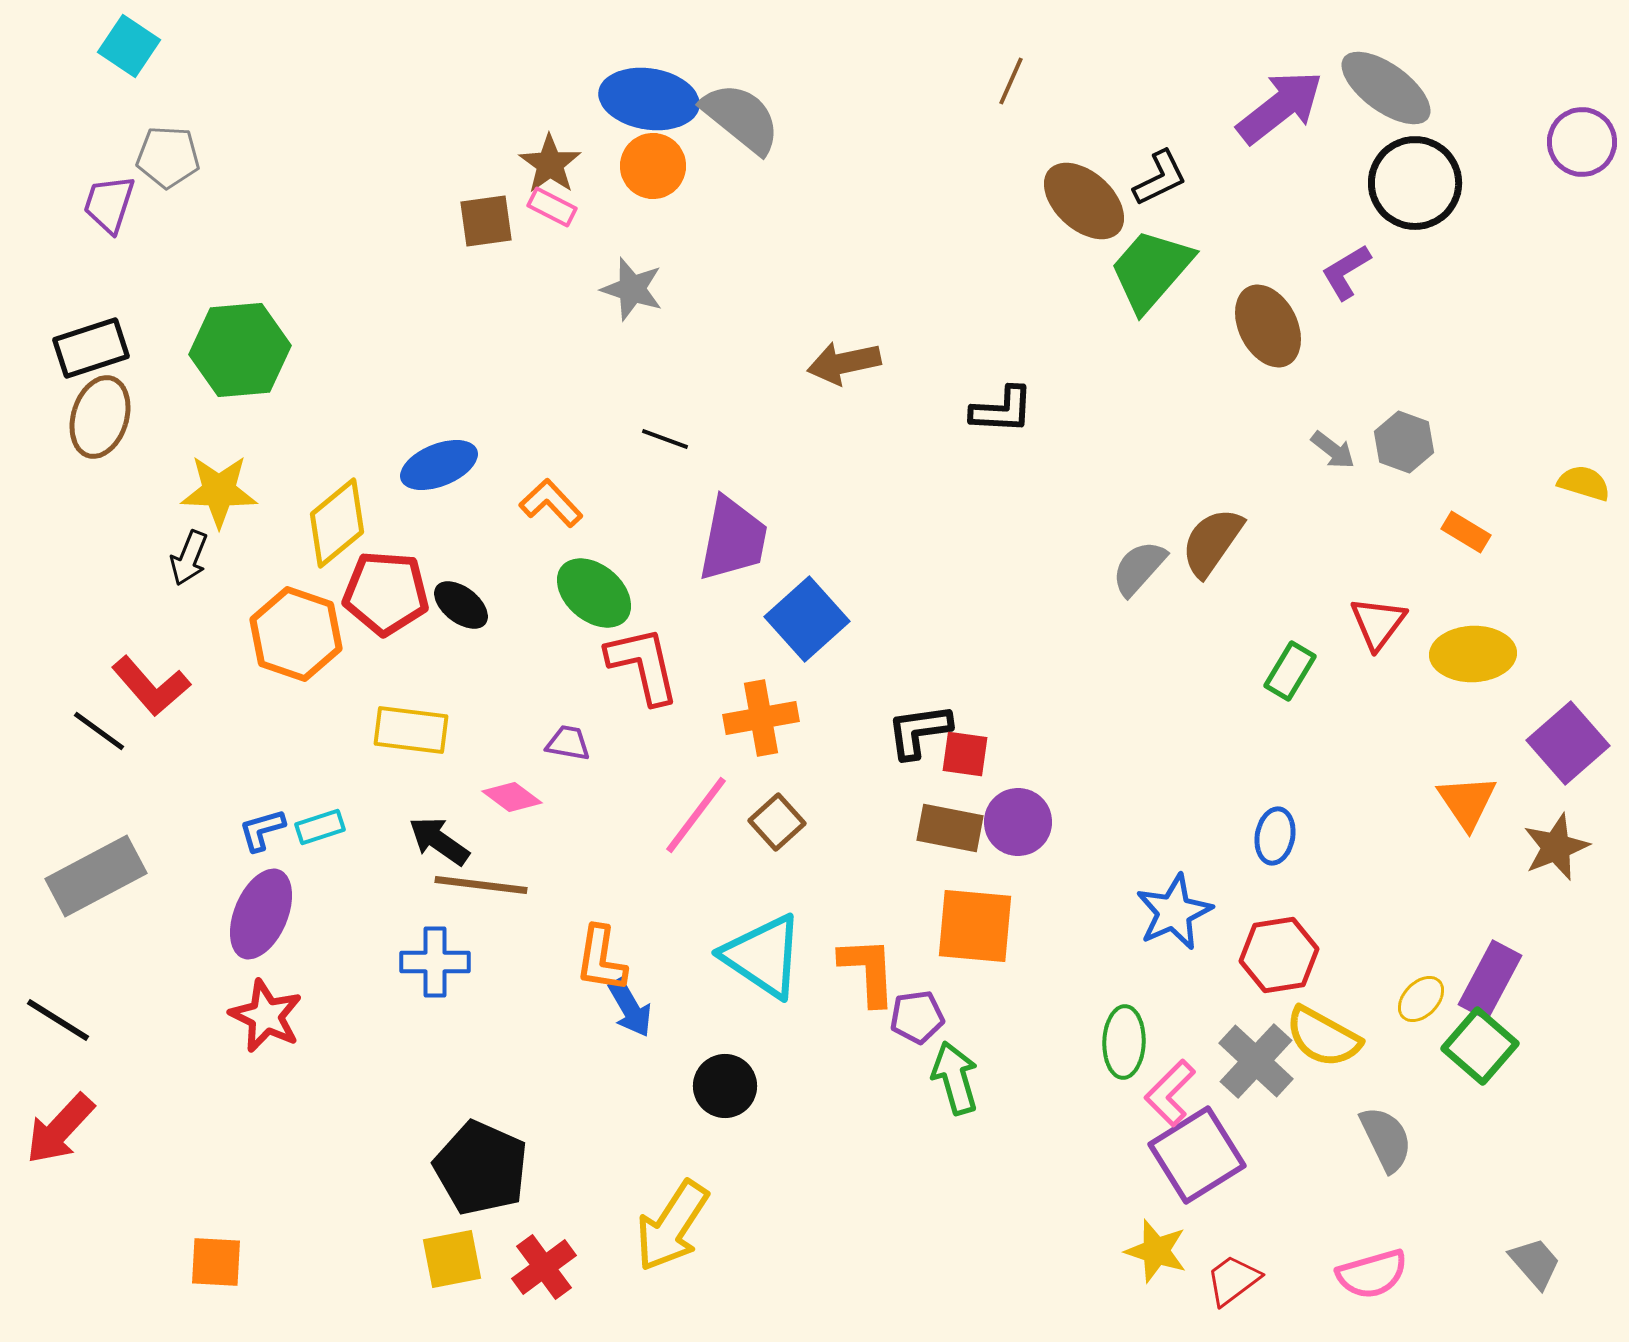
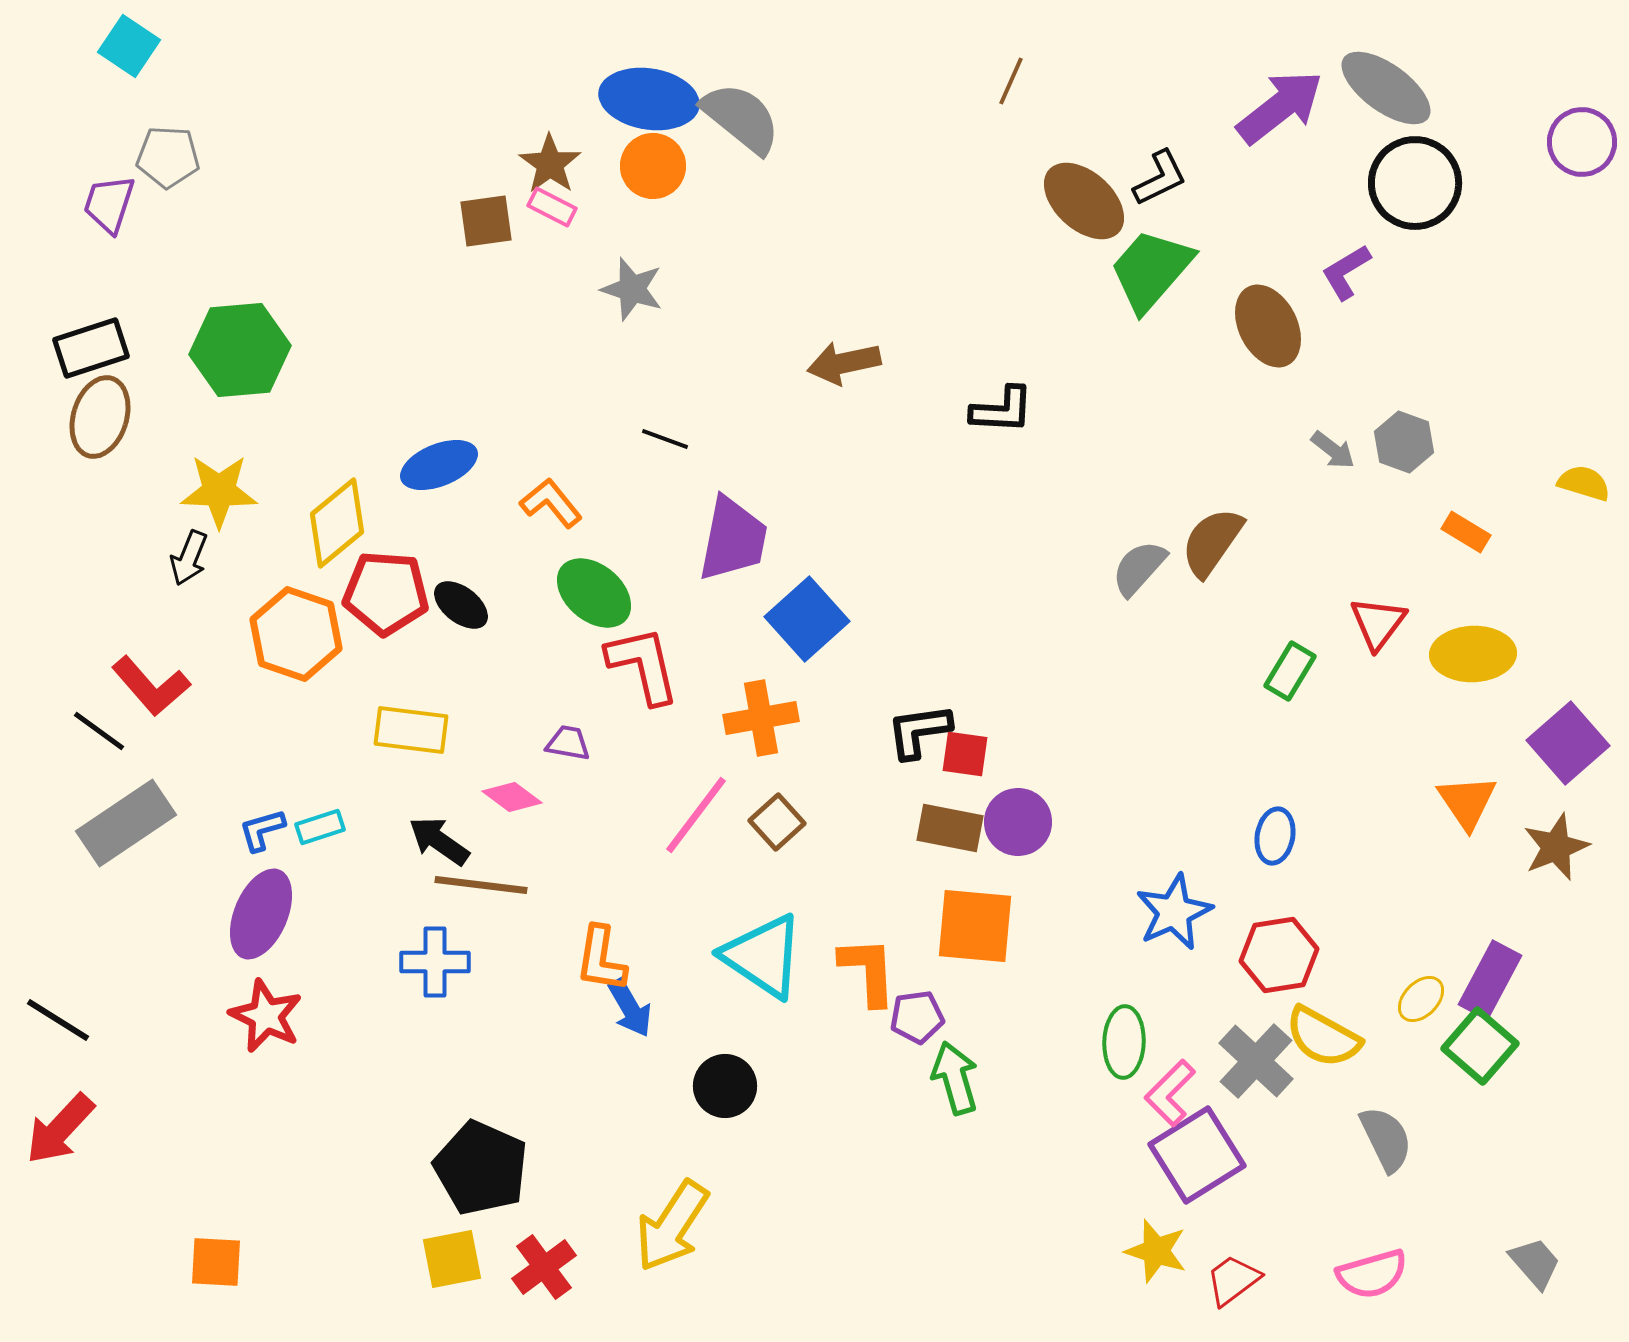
orange L-shape at (551, 503): rotated 4 degrees clockwise
gray rectangle at (96, 876): moved 30 px right, 53 px up; rotated 6 degrees counterclockwise
